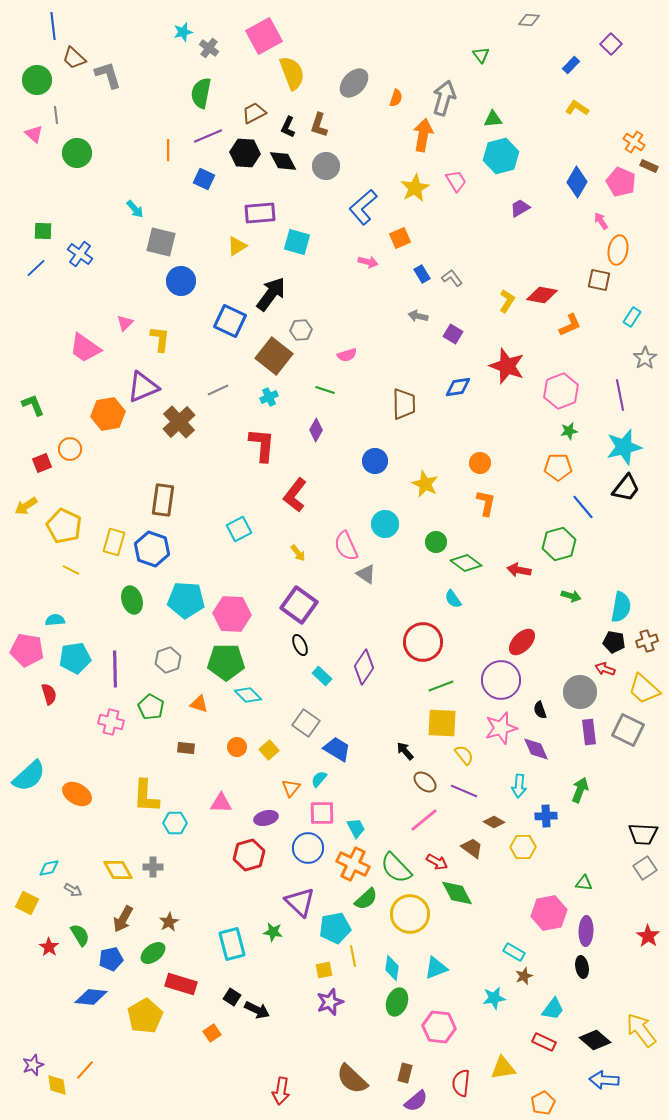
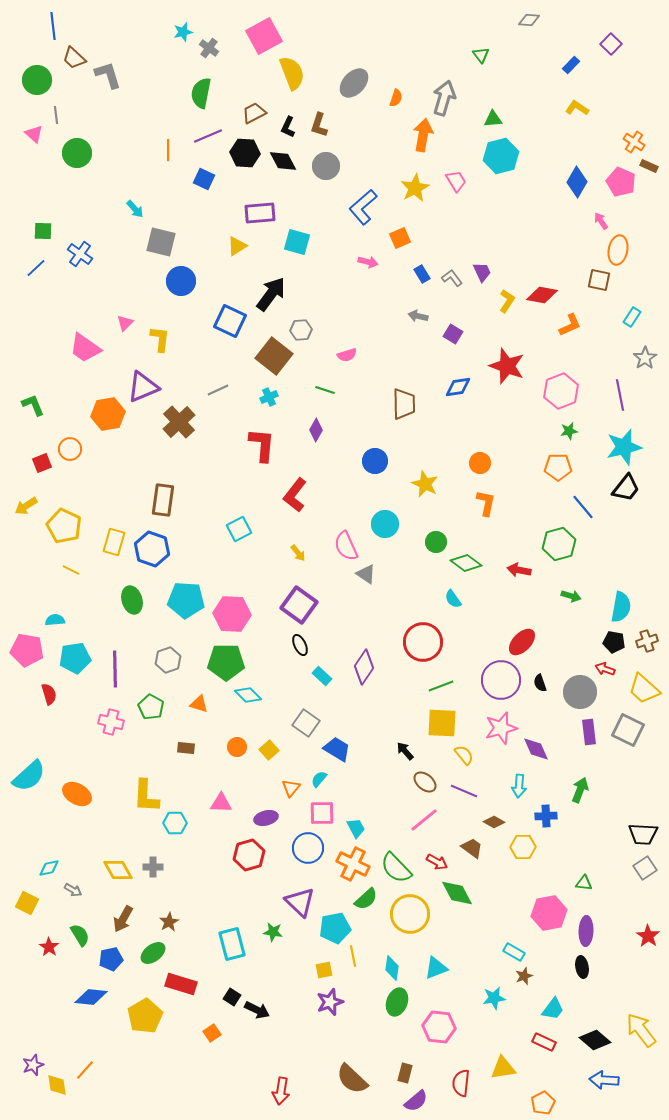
purple trapezoid at (520, 208): moved 38 px left, 64 px down; rotated 95 degrees clockwise
black semicircle at (540, 710): moved 27 px up
